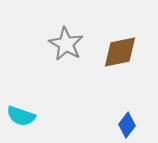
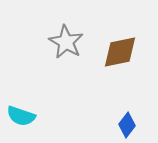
gray star: moved 2 px up
